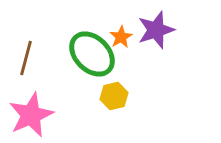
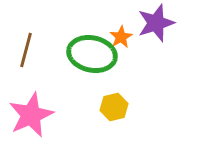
purple star: moved 7 px up
green ellipse: rotated 33 degrees counterclockwise
brown line: moved 8 px up
yellow hexagon: moved 11 px down
